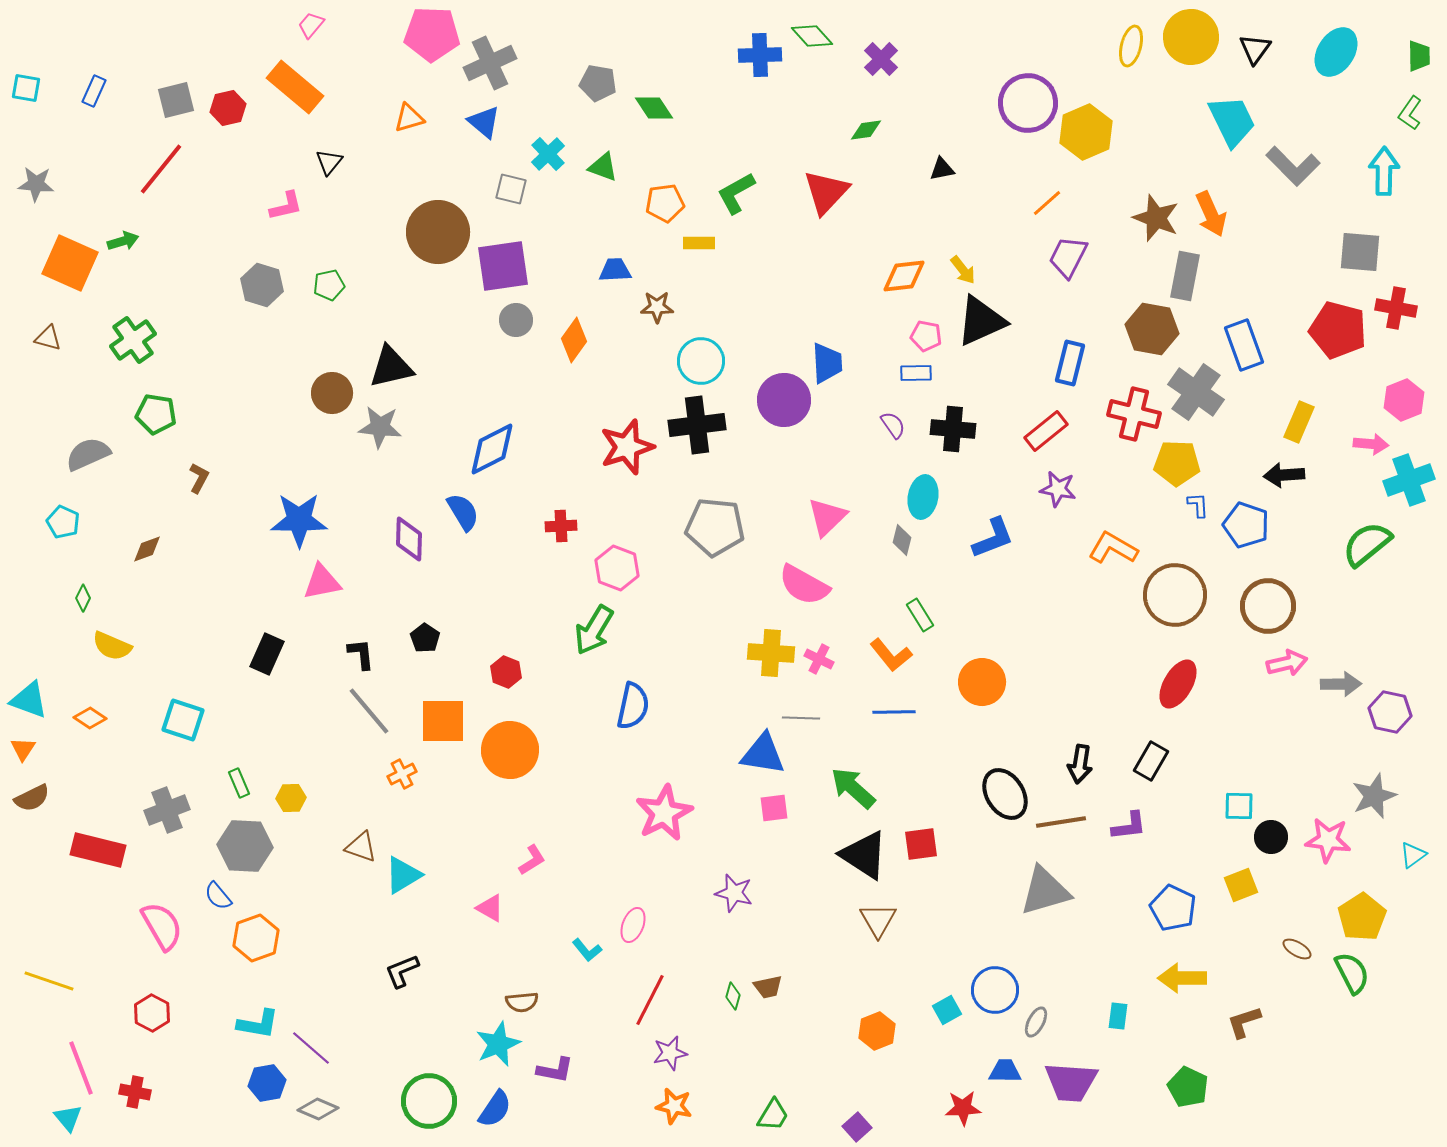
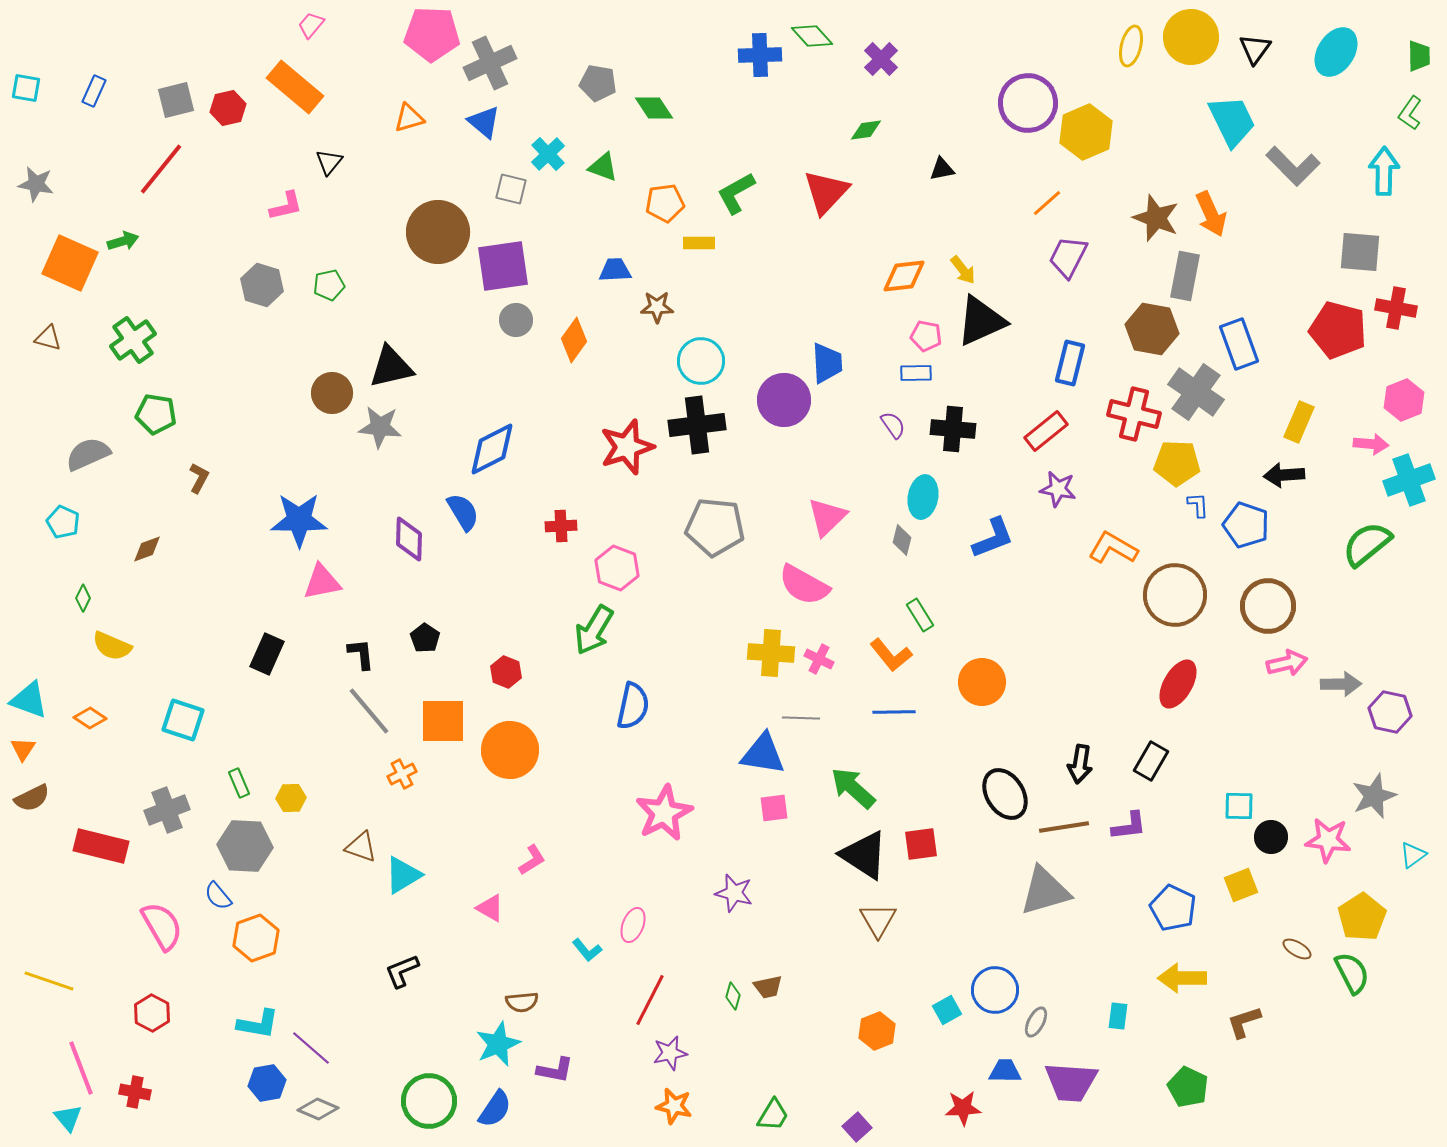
gray star at (36, 184): rotated 6 degrees clockwise
blue rectangle at (1244, 345): moved 5 px left, 1 px up
brown line at (1061, 822): moved 3 px right, 5 px down
red rectangle at (98, 850): moved 3 px right, 4 px up
